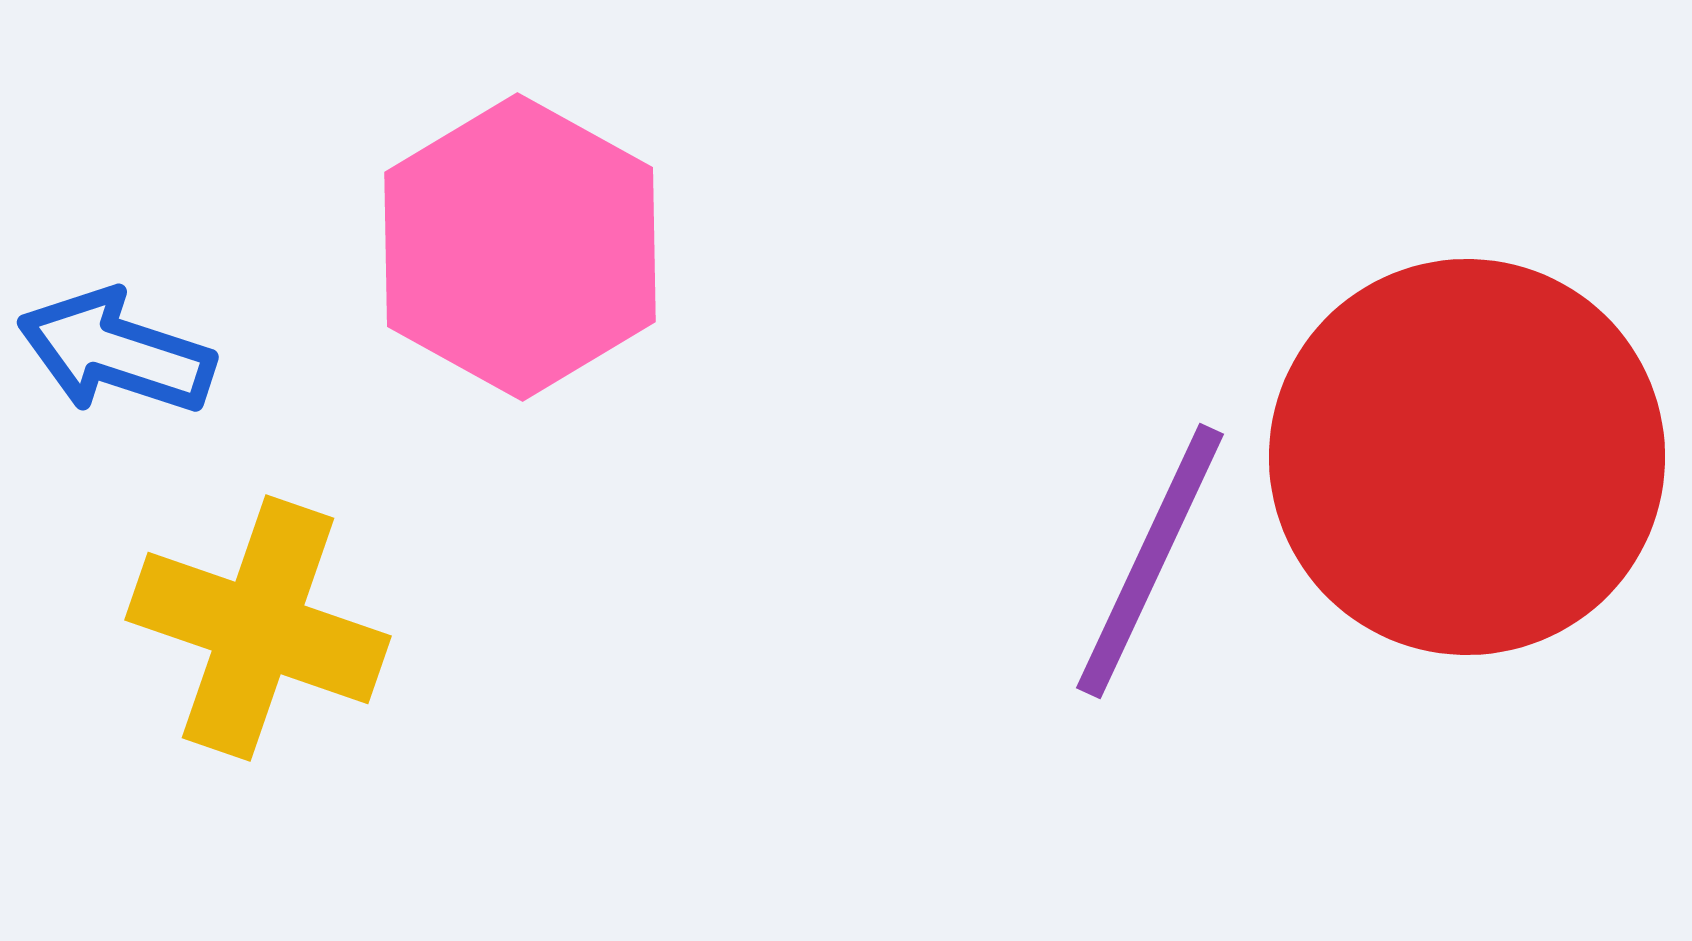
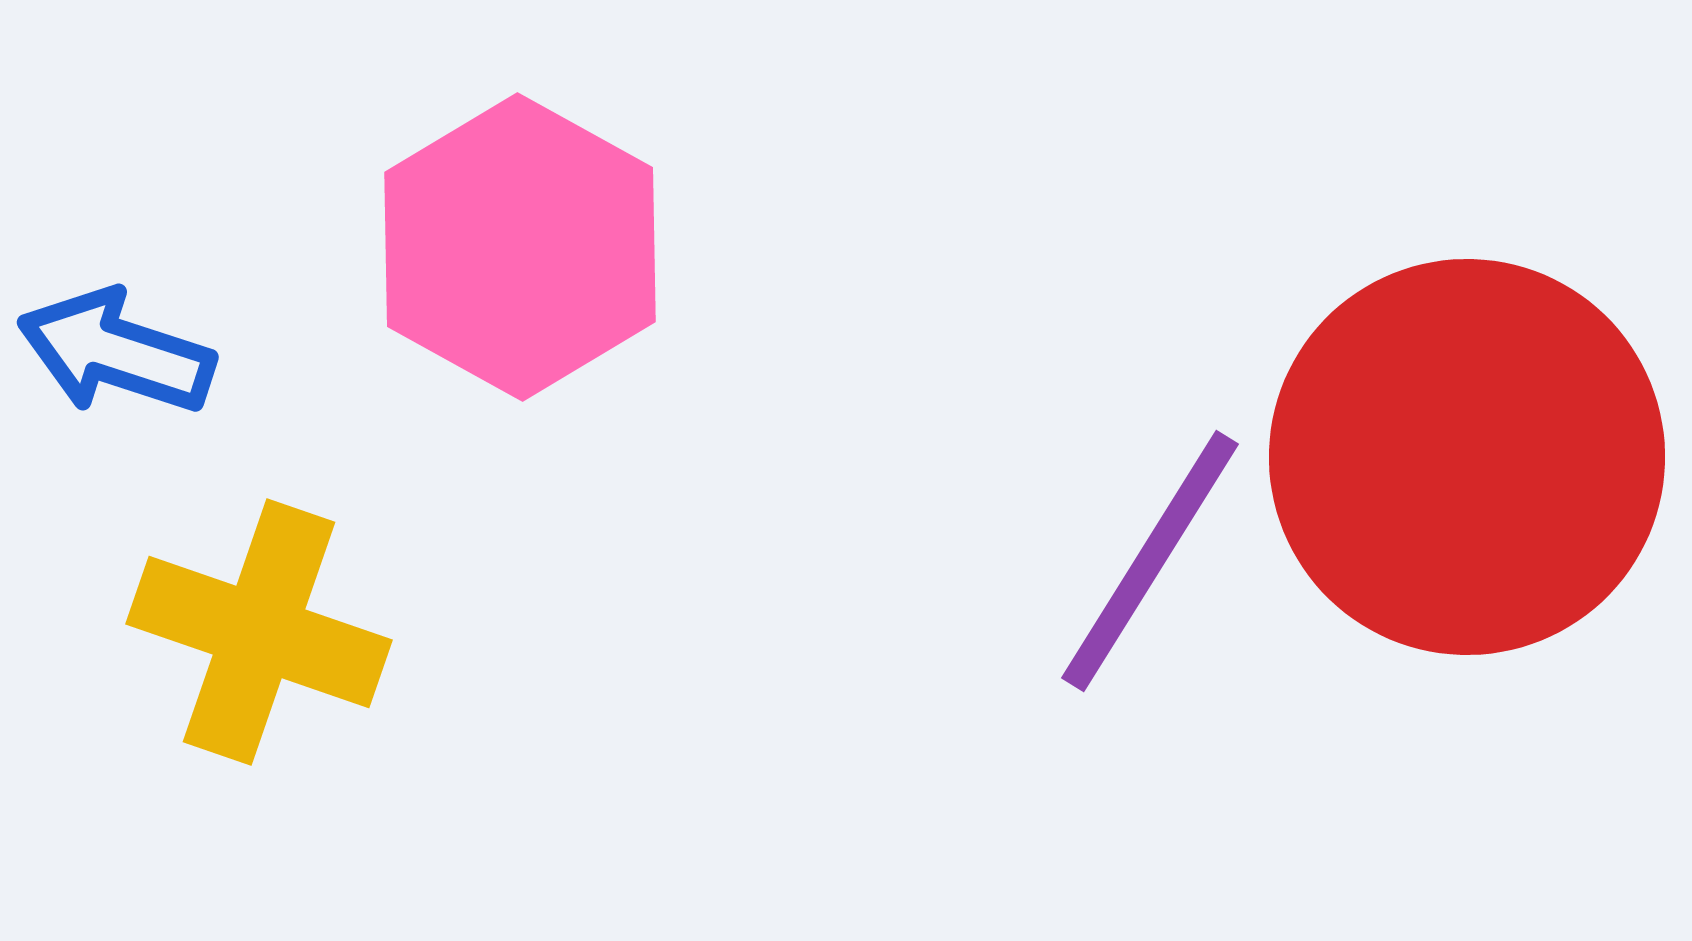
purple line: rotated 7 degrees clockwise
yellow cross: moved 1 px right, 4 px down
